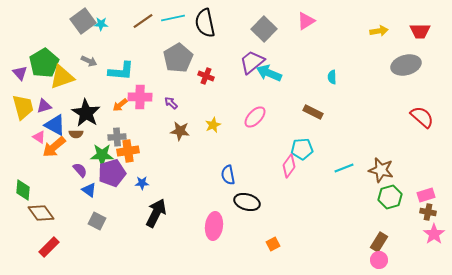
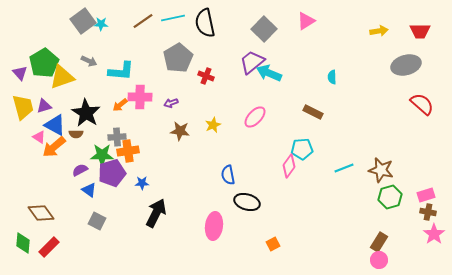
purple arrow at (171, 103): rotated 64 degrees counterclockwise
red semicircle at (422, 117): moved 13 px up
purple semicircle at (80, 170): rotated 77 degrees counterclockwise
green diamond at (23, 190): moved 53 px down
